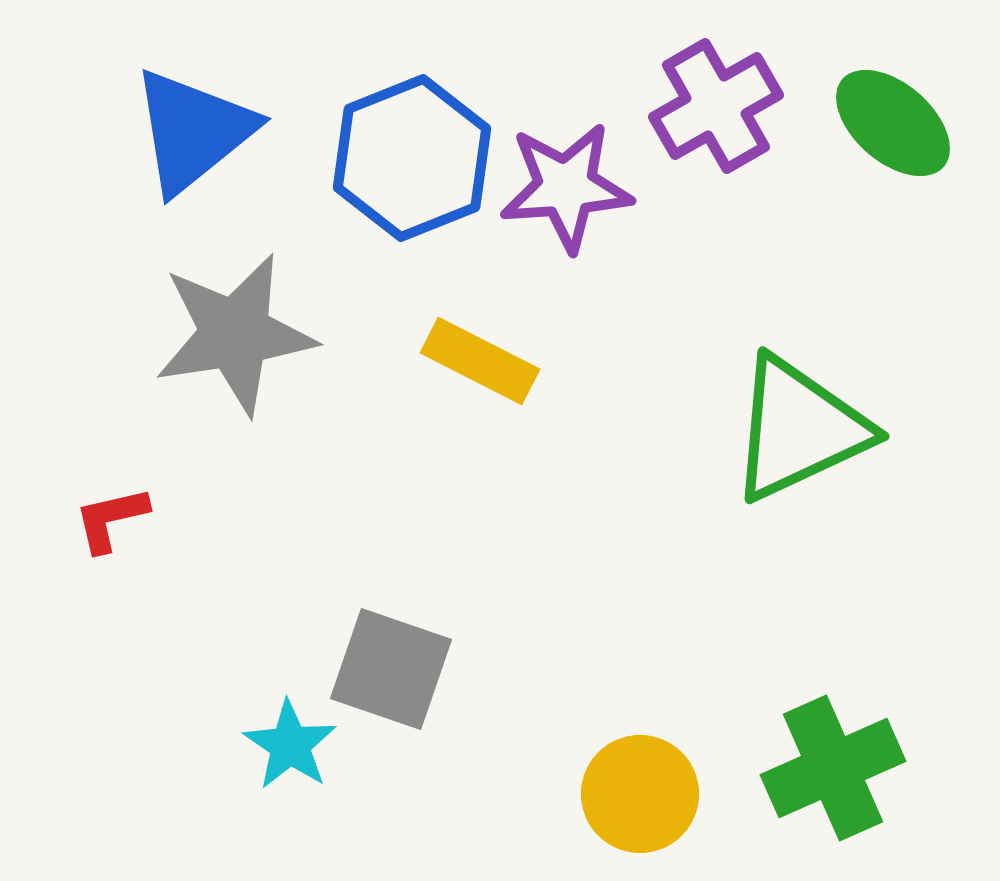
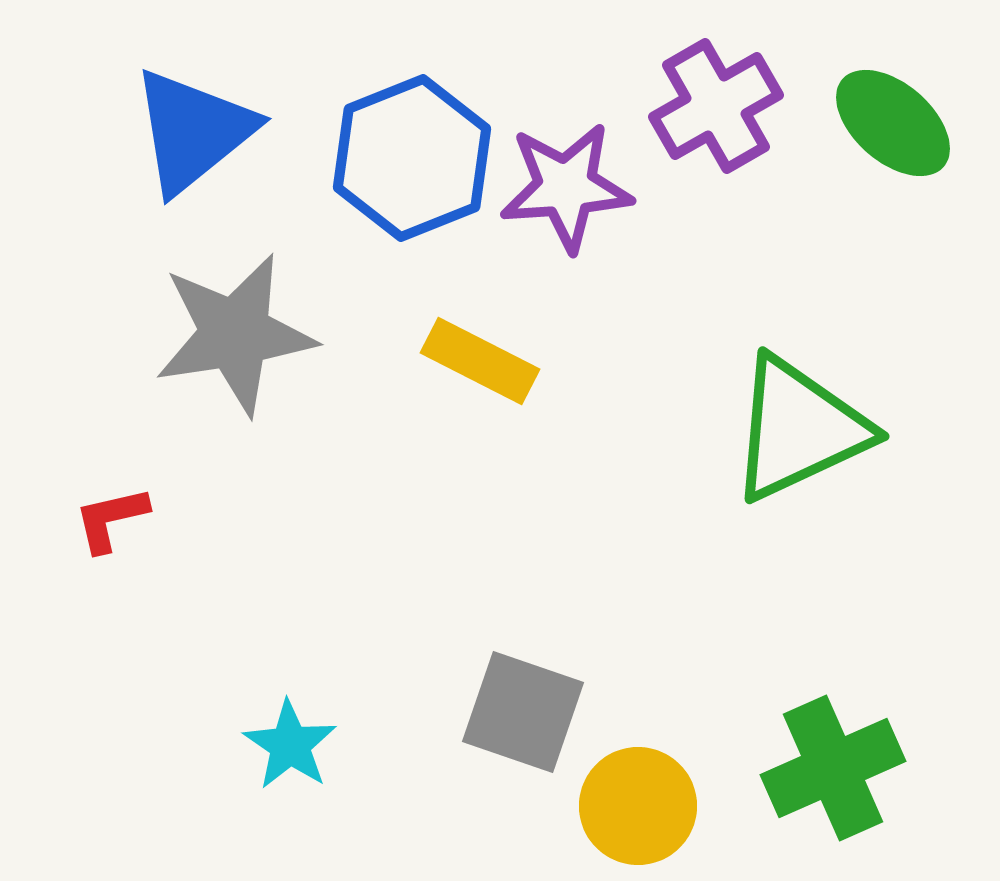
gray square: moved 132 px right, 43 px down
yellow circle: moved 2 px left, 12 px down
